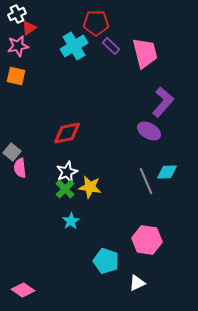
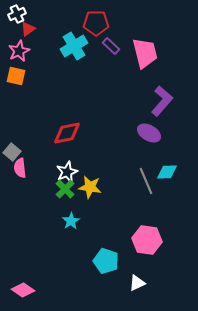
red triangle: moved 1 px left, 1 px down
pink star: moved 1 px right, 5 px down; rotated 15 degrees counterclockwise
purple L-shape: moved 1 px left, 1 px up
purple ellipse: moved 2 px down
